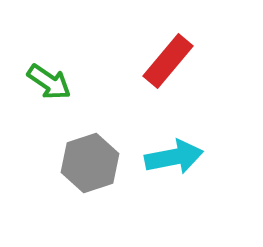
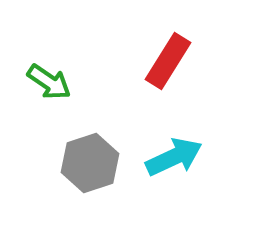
red rectangle: rotated 8 degrees counterclockwise
cyan arrow: rotated 14 degrees counterclockwise
